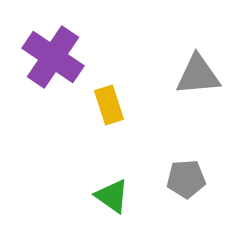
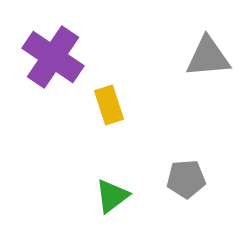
gray triangle: moved 10 px right, 18 px up
green triangle: rotated 48 degrees clockwise
